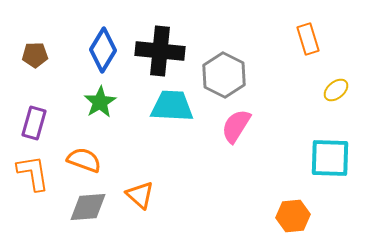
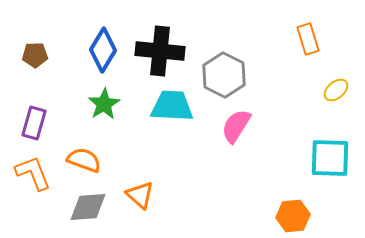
green star: moved 4 px right, 2 px down
orange L-shape: rotated 12 degrees counterclockwise
